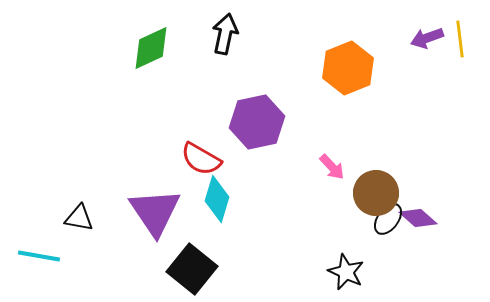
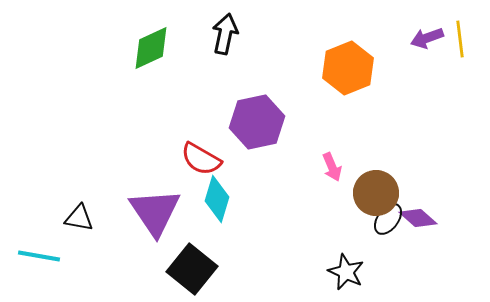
pink arrow: rotated 20 degrees clockwise
